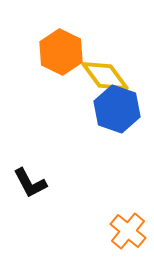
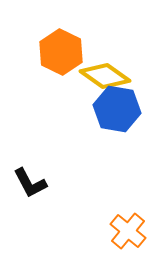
yellow diamond: rotated 18 degrees counterclockwise
blue hexagon: rotated 9 degrees counterclockwise
